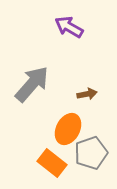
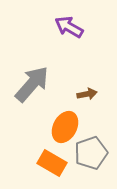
orange ellipse: moved 3 px left, 2 px up
orange rectangle: rotated 8 degrees counterclockwise
